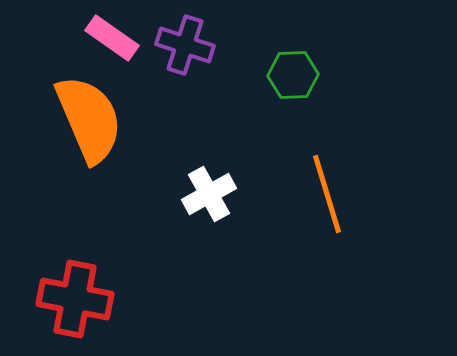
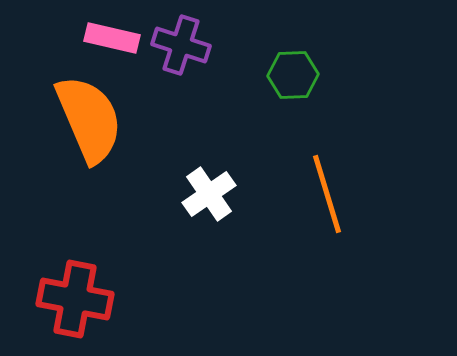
pink rectangle: rotated 22 degrees counterclockwise
purple cross: moved 4 px left
white cross: rotated 6 degrees counterclockwise
